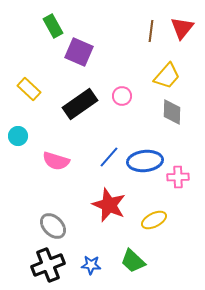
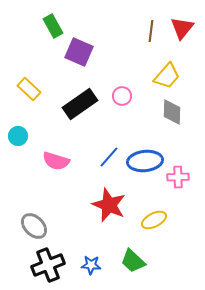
gray ellipse: moved 19 px left
